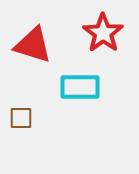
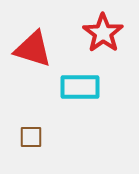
red triangle: moved 4 px down
brown square: moved 10 px right, 19 px down
